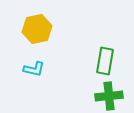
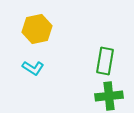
cyan L-shape: moved 1 px left, 1 px up; rotated 20 degrees clockwise
